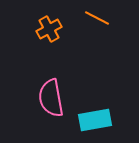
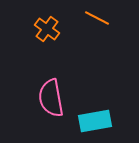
orange cross: moved 2 px left; rotated 25 degrees counterclockwise
cyan rectangle: moved 1 px down
